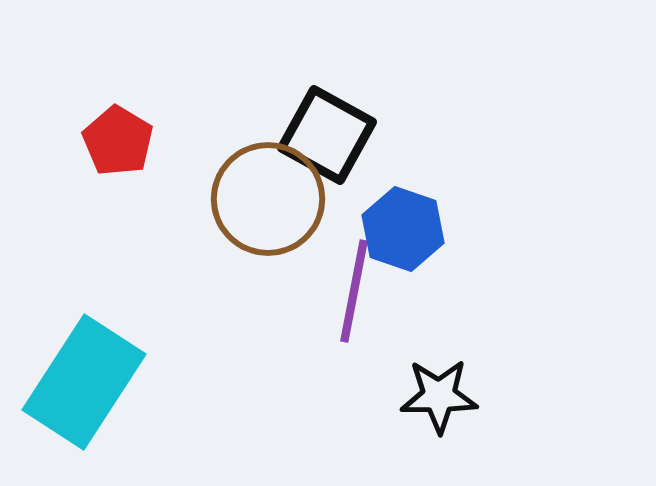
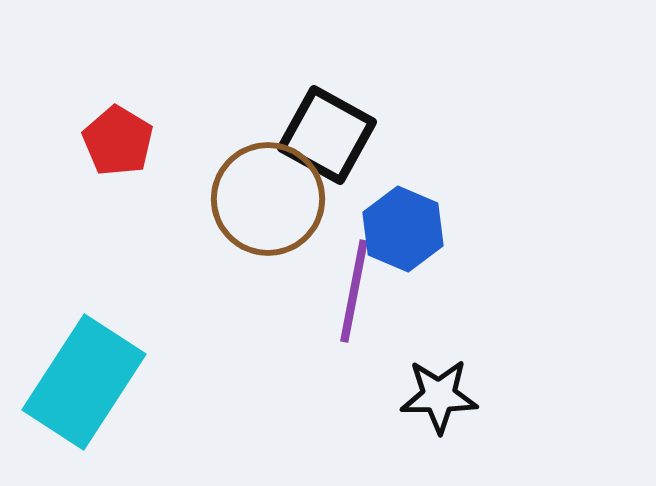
blue hexagon: rotated 4 degrees clockwise
